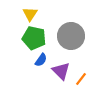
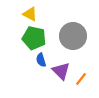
yellow triangle: rotated 35 degrees counterclockwise
gray circle: moved 2 px right
blue semicircle: rotated 128 degrees clockwise
